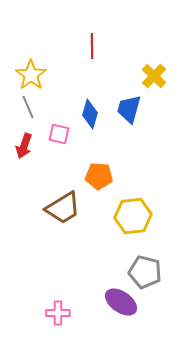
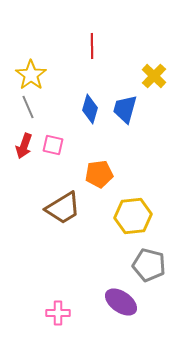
blue trapezoid: moved 4 px left
blue diamond: moved 5 px up
pink square: moved 6 px left, 11 px down
orange pentagon: moved 2 px up; rotated 12 degrees counterclockwise
gray pentagon: moved 4 px right, 7 px up
